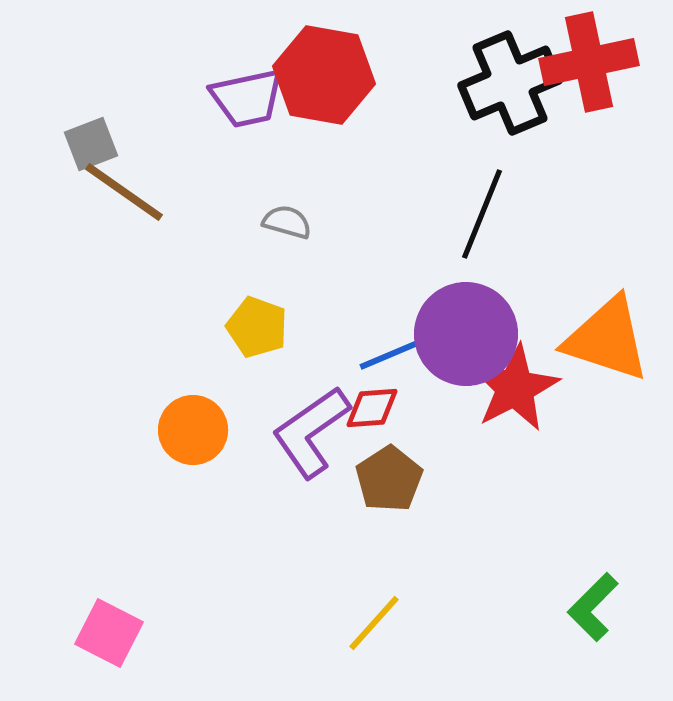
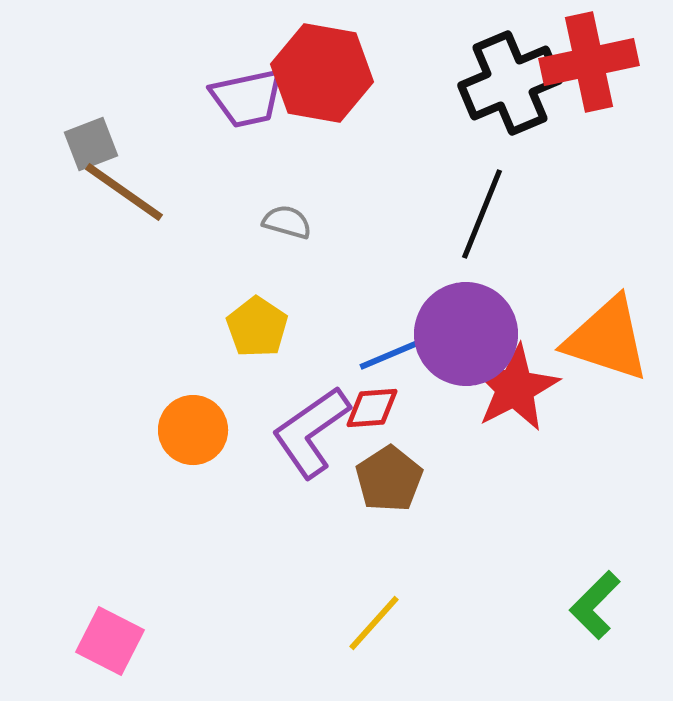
red hexagon: moved 2 px left, 2 px up
yellow pentagon: rotated 14 degrees clockwise
green L-shape: moved 2 px right, 2 px up
pink square: moved 1 px right, 8 px down
